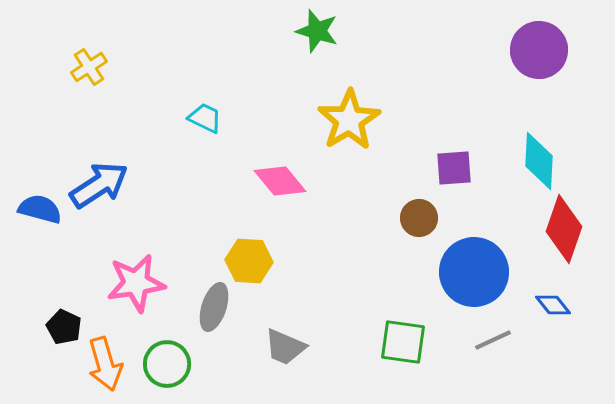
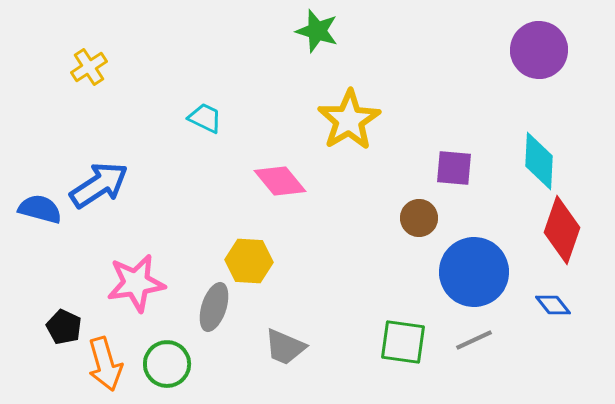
purple square: rotated 9 degrees clockwise
red diamond: moved 2 px left, 1 px down
gray line: moved 19 px left
